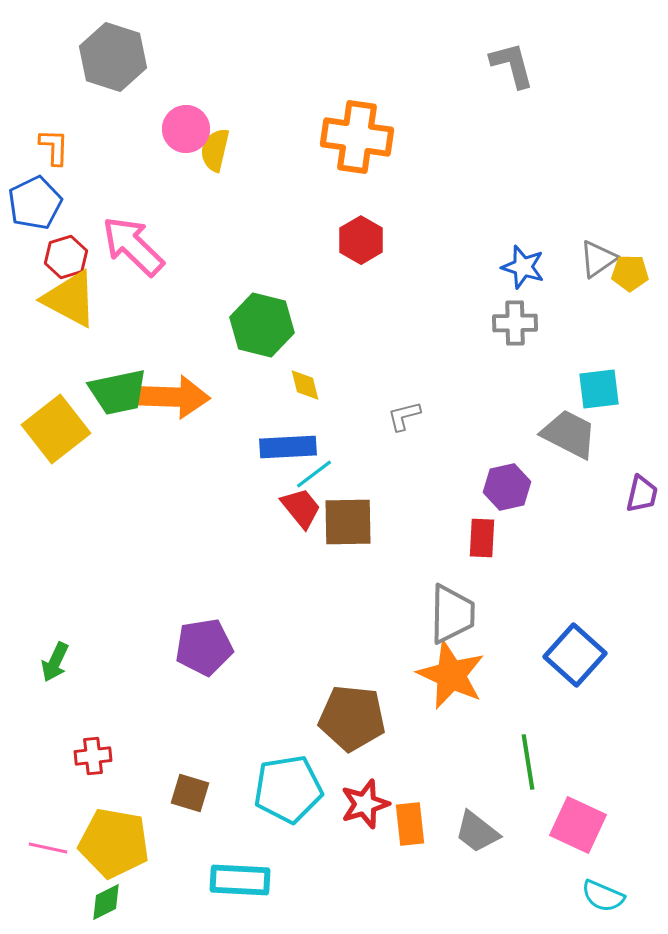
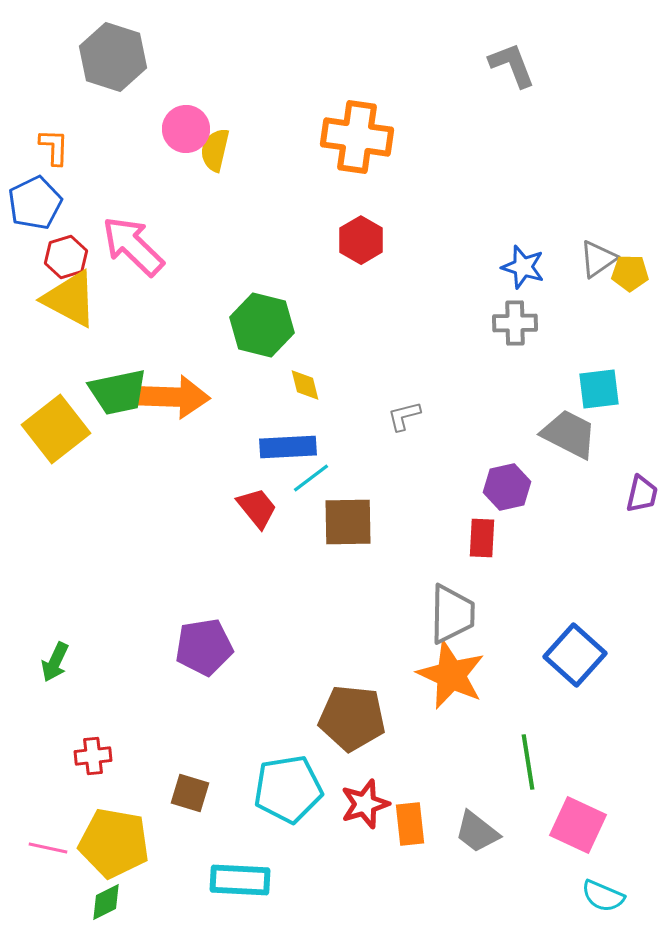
gray L-shape at (512, 65): rotated 6 degrees counterclockwise
cyan line at (314, 474): moved 3 px left, 4 px down
red trapezoid at (301, 508): moved 44 px left
